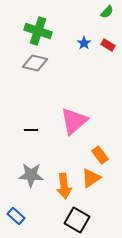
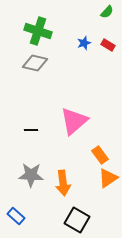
blue star: rotated 16 degrees clockwise
orange triangle: moved 17 px right
orange arrow: moved 1 px left, 3 px up
